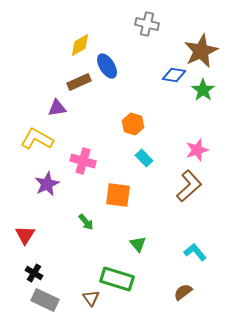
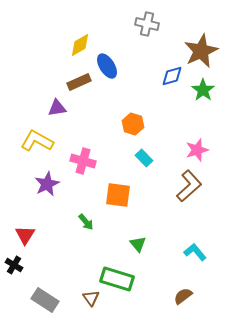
blue diamond: moved 2 px left, 1 px down; rotated 25 degrees counterclockwise
yellow L-shape: moved 2 px down
black cross: moved 20 px left, 8 px up
brown semicircle: moved 4 px down
gray rectangle: rotated 8 degrees clockwise
